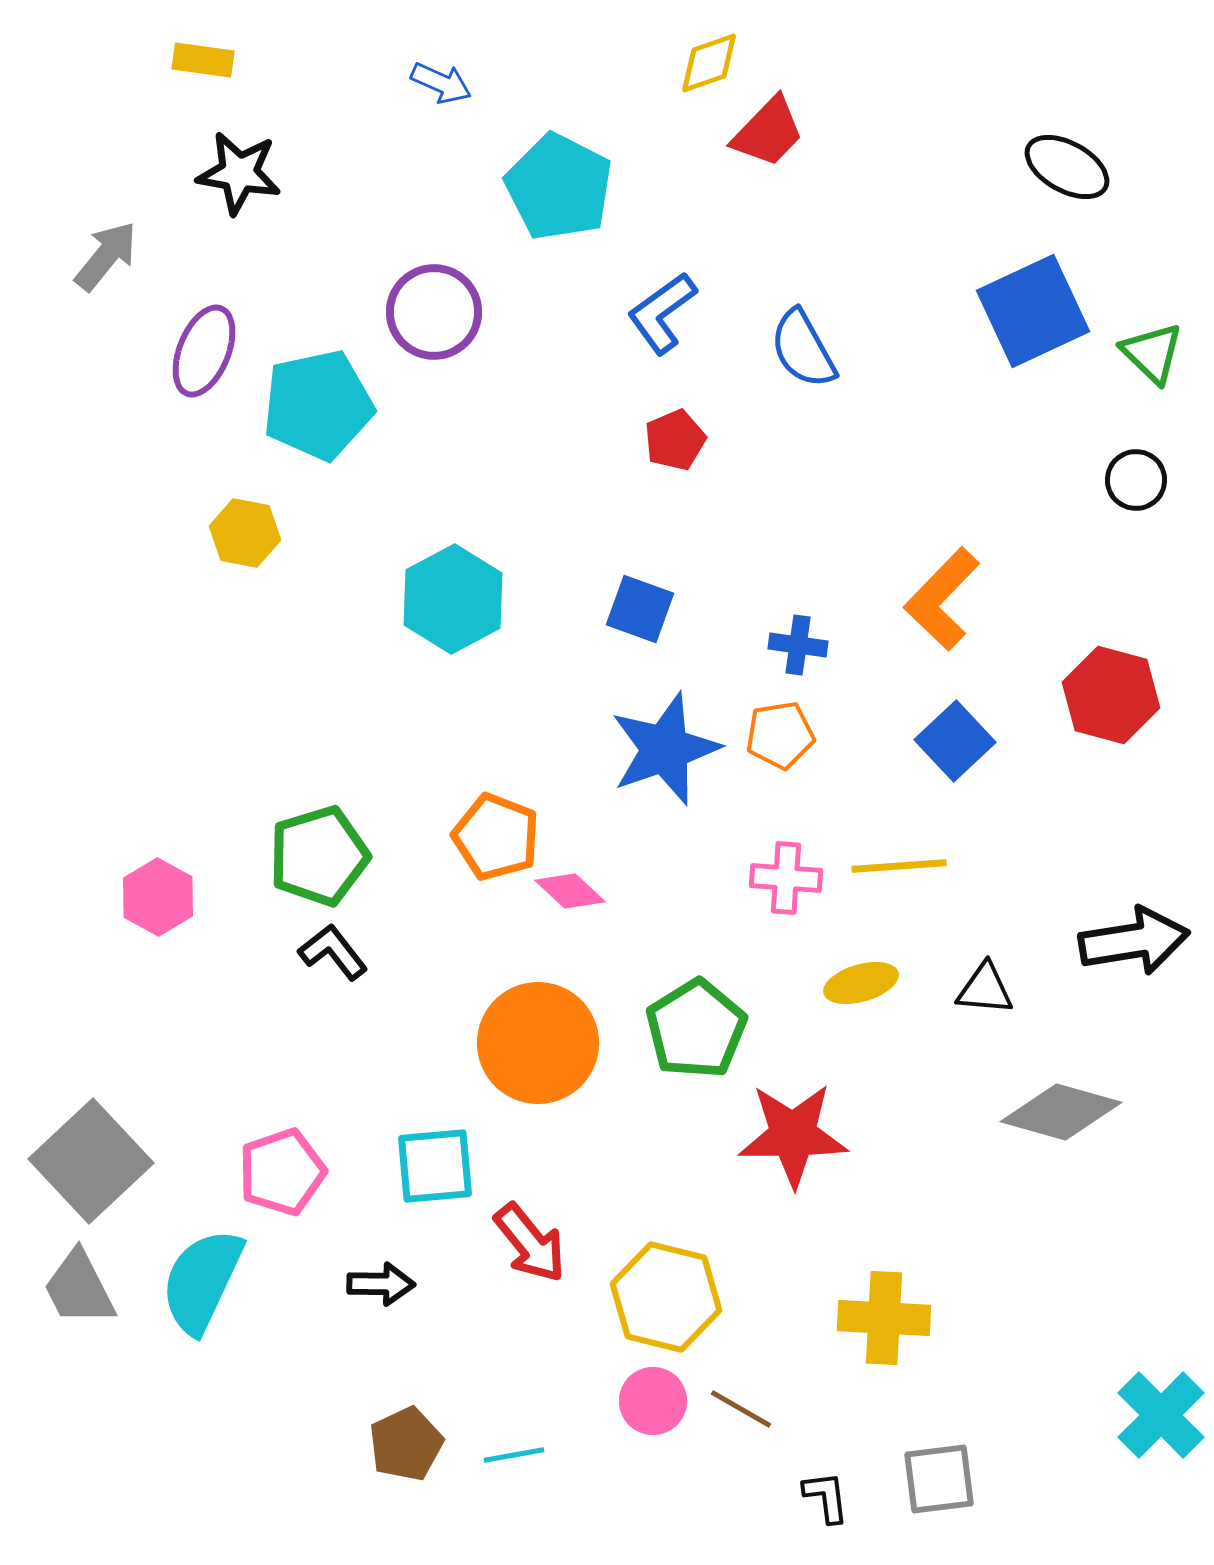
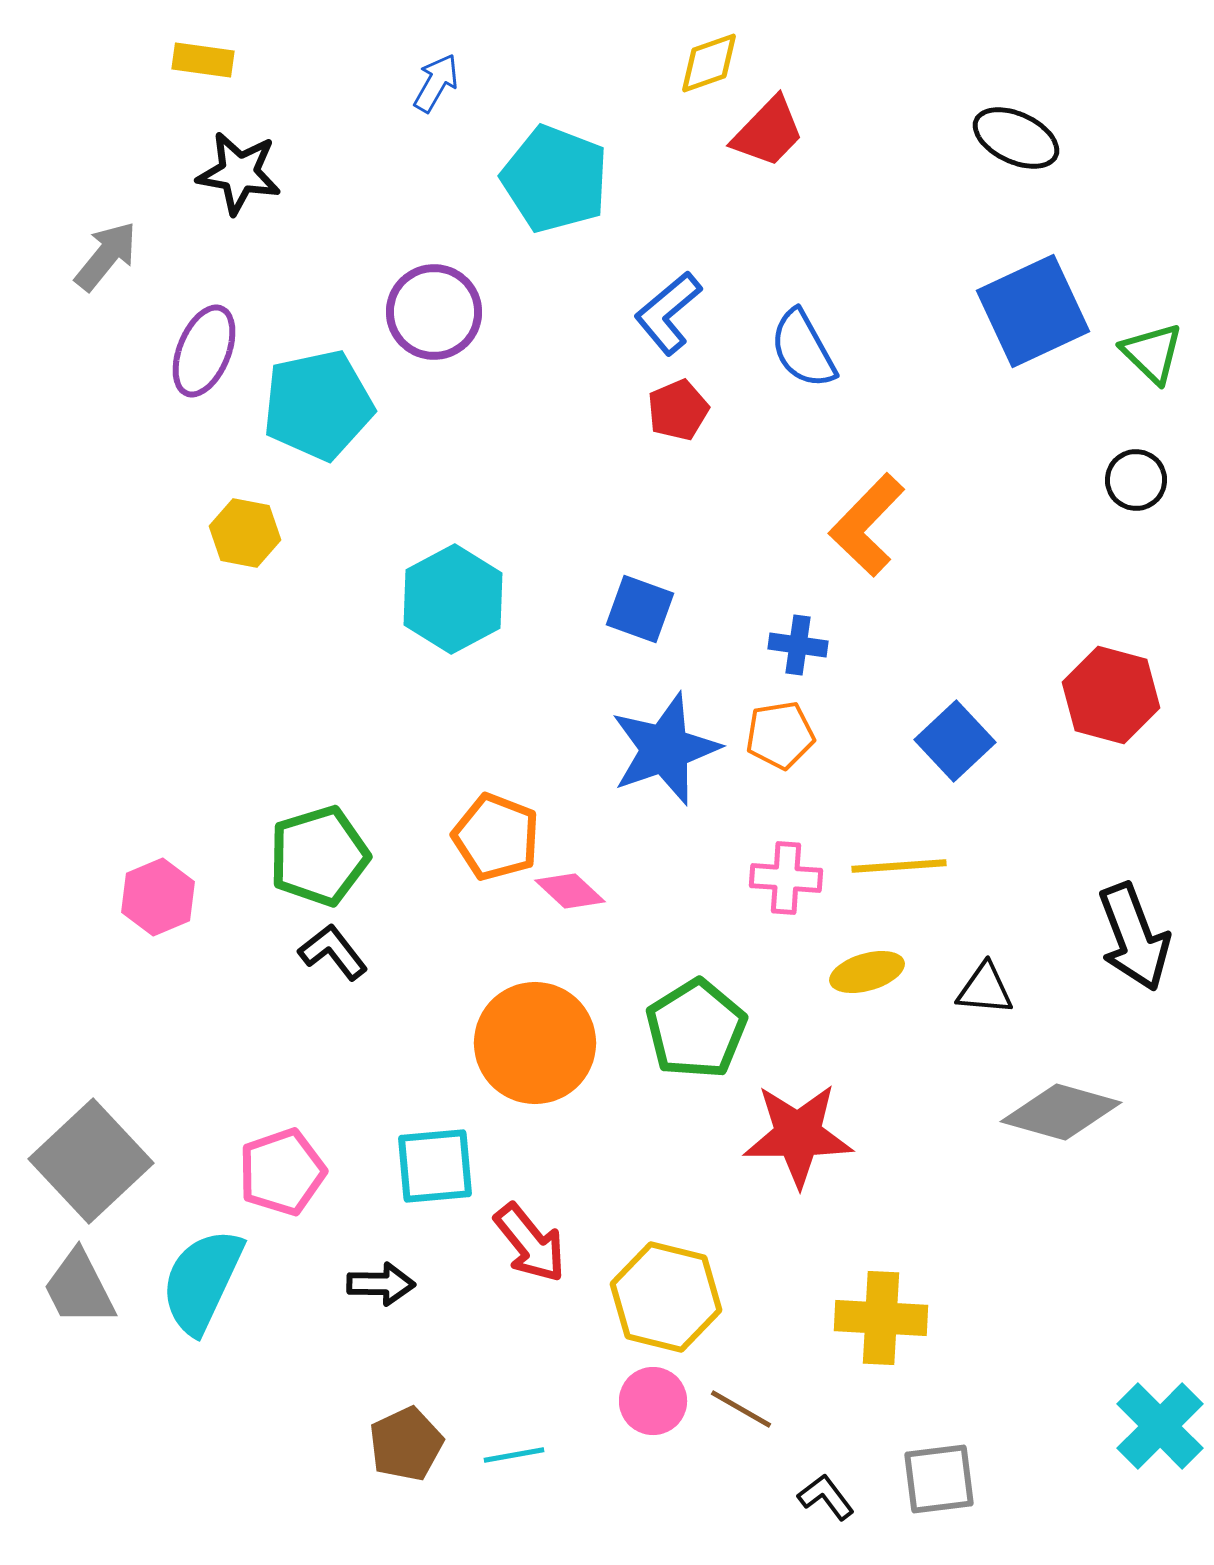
blue arrow at (441, 83): moved 5 px left; rotated 84 degrees counterclockwise
black ellipse at (1067, 167): moved 51 px left, 29 px up; rotated 4 degrees counterclockwise
cyan pentagon at (559, 187): moved 4 px left, 8 px up; rotated 6 degrees counterclockwise
blue L-shape at (662, 313): moved 6 px right; rotated 4 degrees counterclockwise
red pentagon at (675, 440): moved 3 px right, 30 px up
orange L-shape at (942, 599): moved 75 px left, 74 px up
pink hexagon at (158, 897): rotated 8 degrees clockwise
black arrow at (1134, 941): moved 4 px up; rotated 78 degrees clockwise
yellow ellipse at (861, 983): moved 6 px right, 11 px up
orange circle at (538, 1043): moved 3 px left
red star at (793, 1135): moved 5 px right
yellow cross at (884, 1318): moved 3 px left
cyan cross at (1161, 1415): moved 1 px left, 11 px down
black L-shape at (826, 1497): rotated 30 degrees counterclockwise
